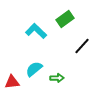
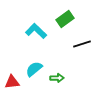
black line: moved 2 px up; rotated 30 degrees clockwise
